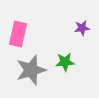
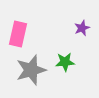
purple star: rotated 14 degrees counterclockwise
